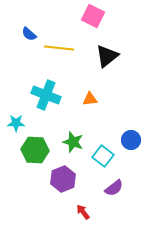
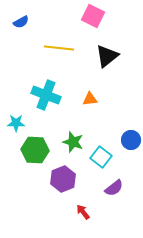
blue semicircle: moved 8 px left, 12 px up; rotated 70 degrees counterclockwise
cyan square: moved 2 px left, 1 px down
